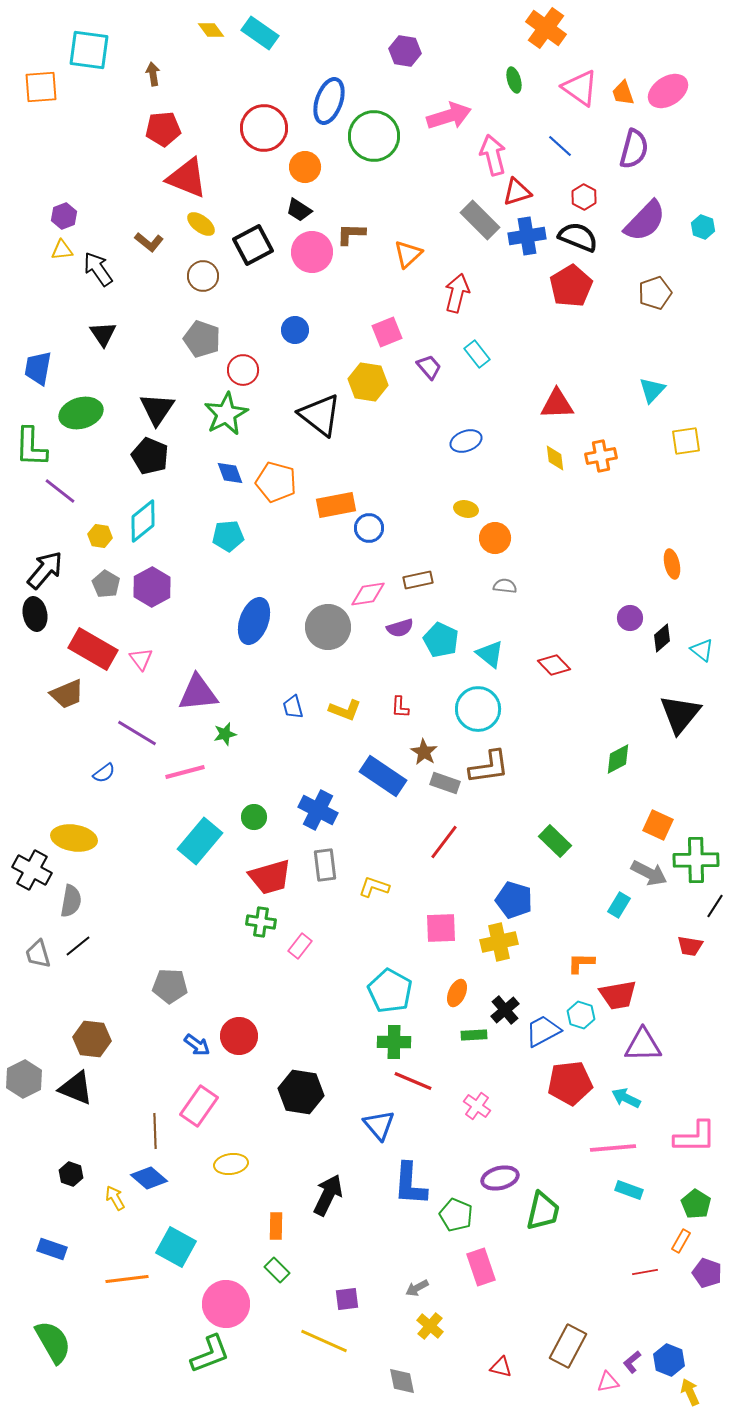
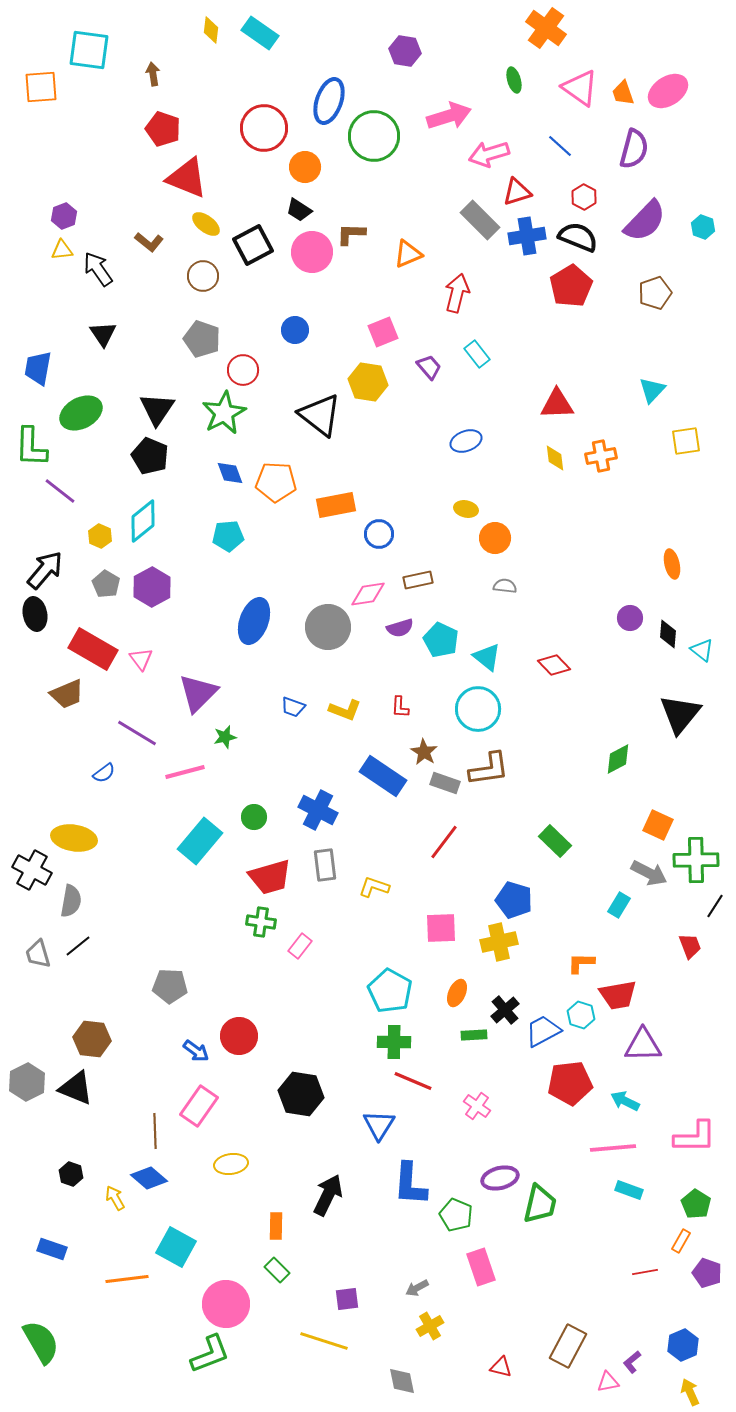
yellow diamond at (211, 30): rotated 44 degrees clockwise
red pentagon at (163, 129): rotated 24 degrees clockwise
pink arrow at (493, 155): moved 4 px left, 1 px up; rotated 93 degrees counterclockwise
yellow ellipse at (201, 224): moved 5 px right
orange triangle at (408, 254): rotated 20 degrees clockwise
pink square at (387, 332): moved 4 px left
green ellipse at (81, 413): rotated 12 degrees counterclockwise
green star at (226, 414): moved 2 px left, 1 px up
orange pentagon at (276, 482): rotated 12 degrees counterclockwise
blue circle at (369, 528): moved 10 px right, 6 px down
yellow hexagon at (100, 536): rotated 15 degrees clockwise
black diamond at (662, 638): moved 6 px right, 4 px up; rotated 44 degrees counterclockwise
cyan triangle at (490, 654): moved 3 px left, 3 px down
purple triangle at (198, 693): rotated 39 degrees counterclockwise
blue trapezoid at (293, 707): rotated 55 degrees counterclockwise
green star at (225, 734): moved 3 px down
brown L-shape at (489, 767): moved 2 px down
red trapezoid at (690, 946): rotated 120 degrees counterclockwise
blue arrow at (197, 1045): moved 1 px left, 6 px down
gray hexagon at (24, 1079): moved 3 px right, 3 px down
black hexagon at (301, 1092): moved 2 px down
cyan arrow at (626, 1098): moved 1 px left, 3 px down
blue triangle at (379, 1125): rotated 12 degrees clockwise
green trapezoid at (543, 1211): moved 3 px left, 7 px up
yellow cross at (430, 1326): rotated 20 degrees clockwise
yellow line at (324, 1341): rotated 6 degrees counterclockwise
green semicircle at (53, 1342): moved 12 px left
blue hexagon at (669, 1360): moved 14 px right, 15 px up; rotated 16 degrees clockwise
